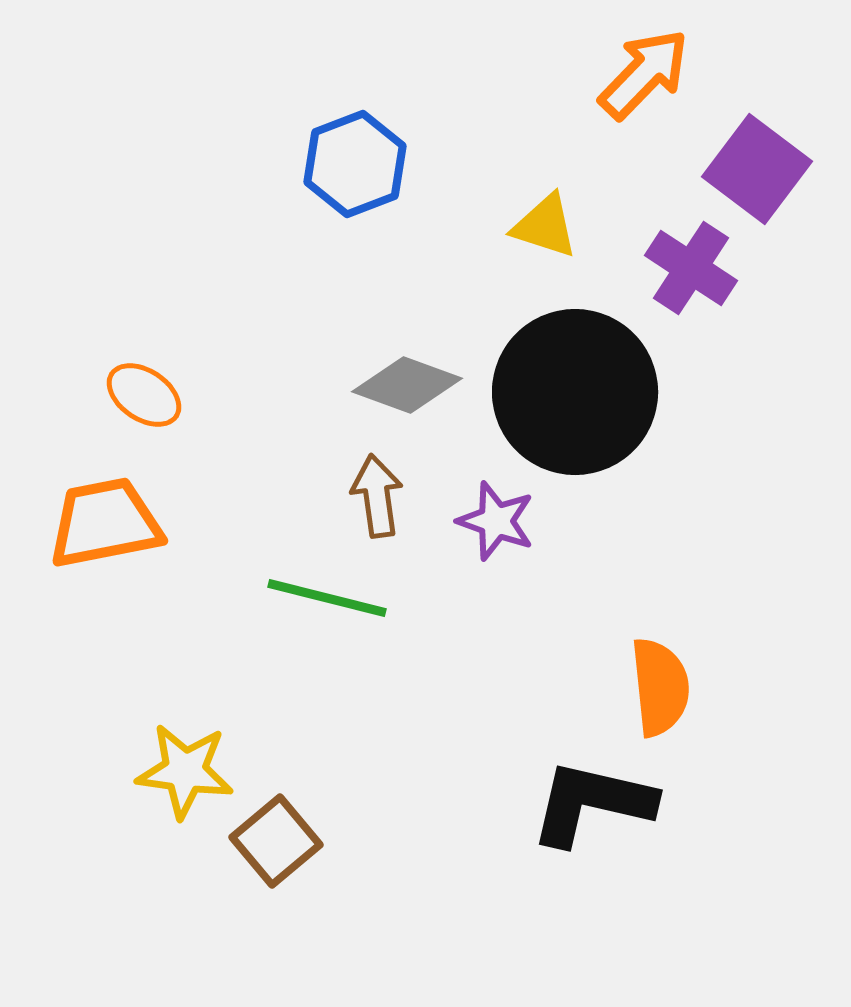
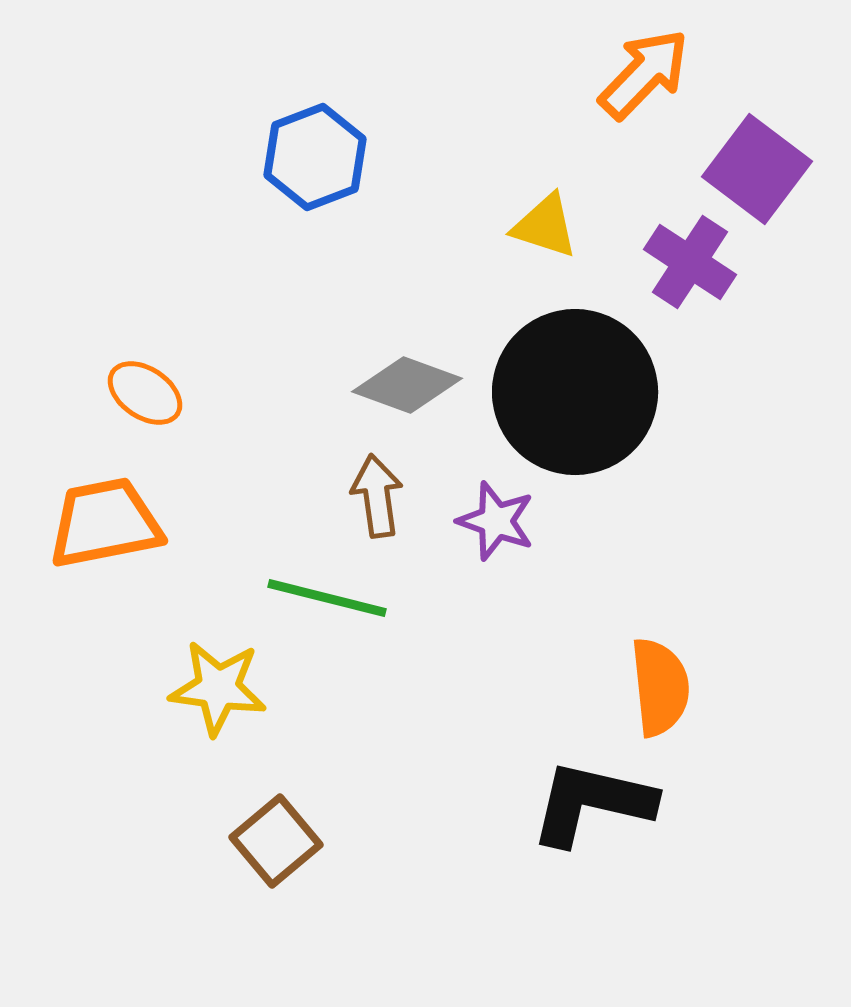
blue hexagon: moved 40 px left, 7 px up
purple cross: moved 1 px left, 6 px up
orange ellipse: moved 1 px right, 2 px up
yellow star: moved 33 px right, 83 px up
